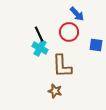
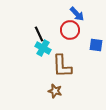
red circle: moved 1 px right, 2 px up
cyan cross: moved 3 px right
